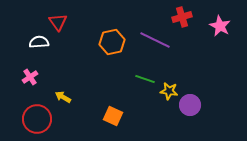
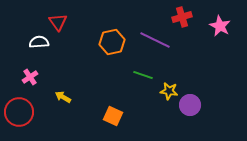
green line: moved 2 px left, 4 px up
red circle: moved 18 px left, 7 px up
